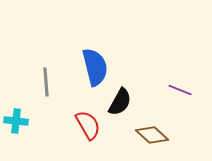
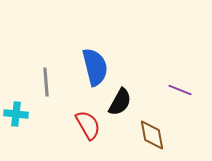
cyan cross: moved 7 px up
brown diamond: rotated 36 degrees clockwise
